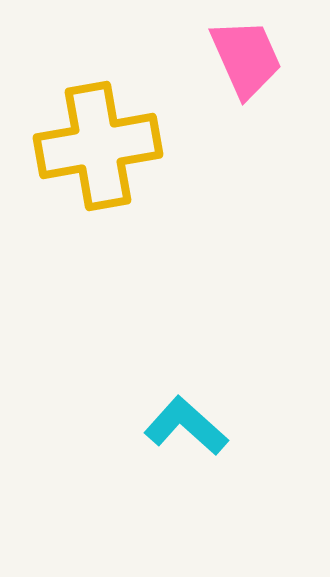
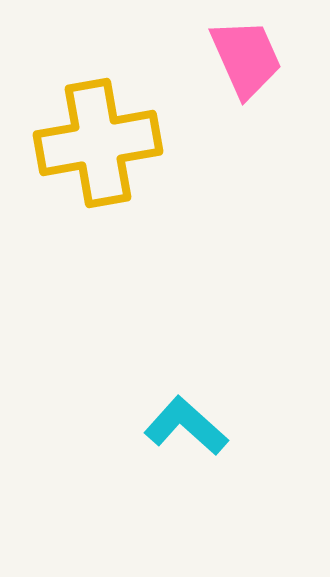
yellow cross: moved 3 px up
